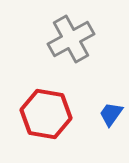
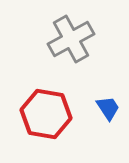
blue trapezoid: moved 3 px left, 6 px up; rotated 112 degrees clockwise
